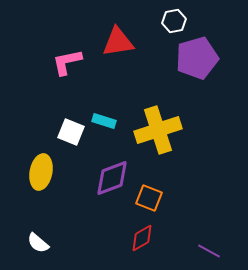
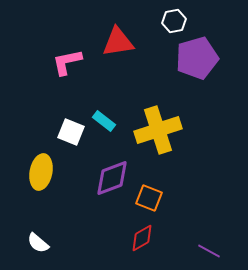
cyan rectangle: rotated 20 degrees clockwise
